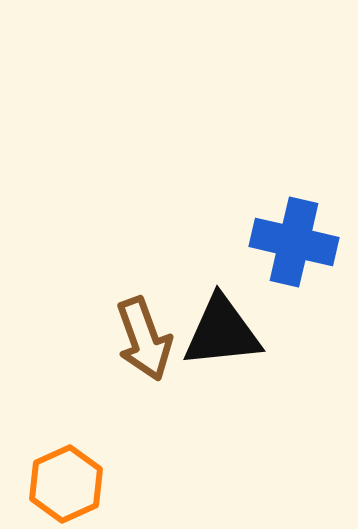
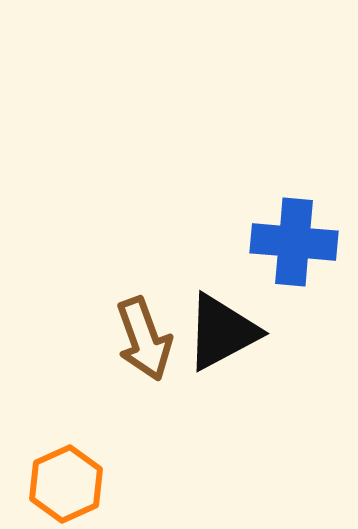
blue cross: rotated 8 degrees counterclockwise
black triangle: rotated 22 degrees counterclockwise
